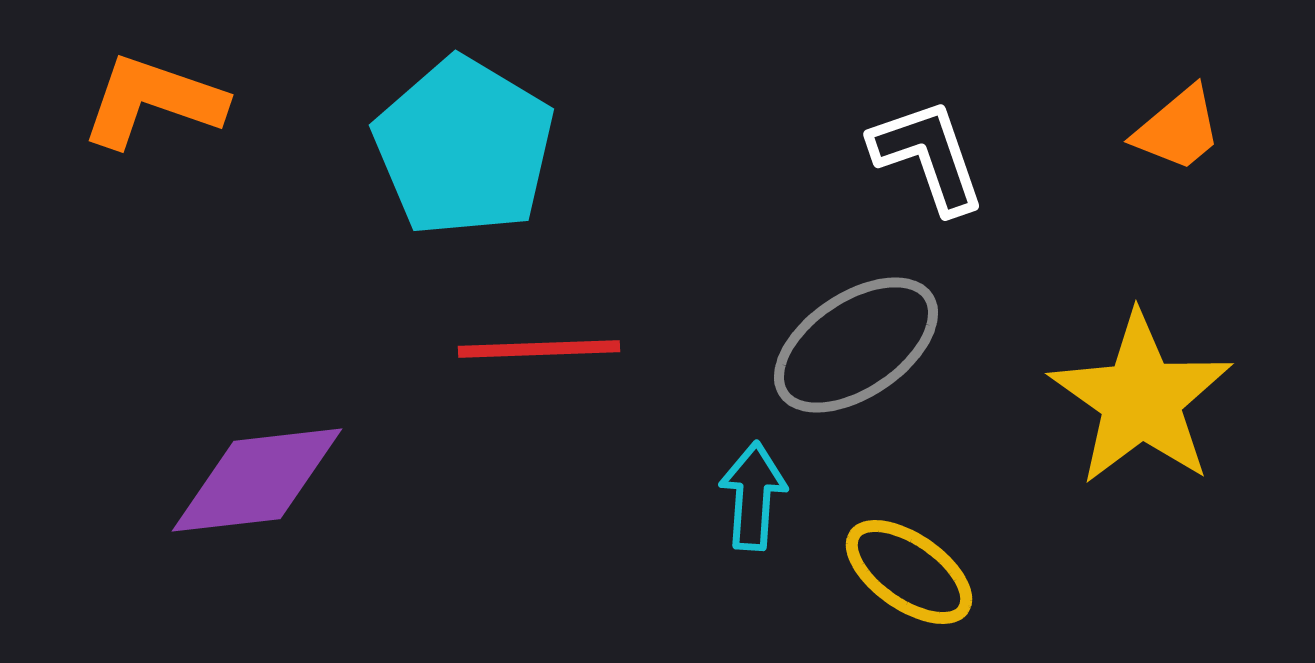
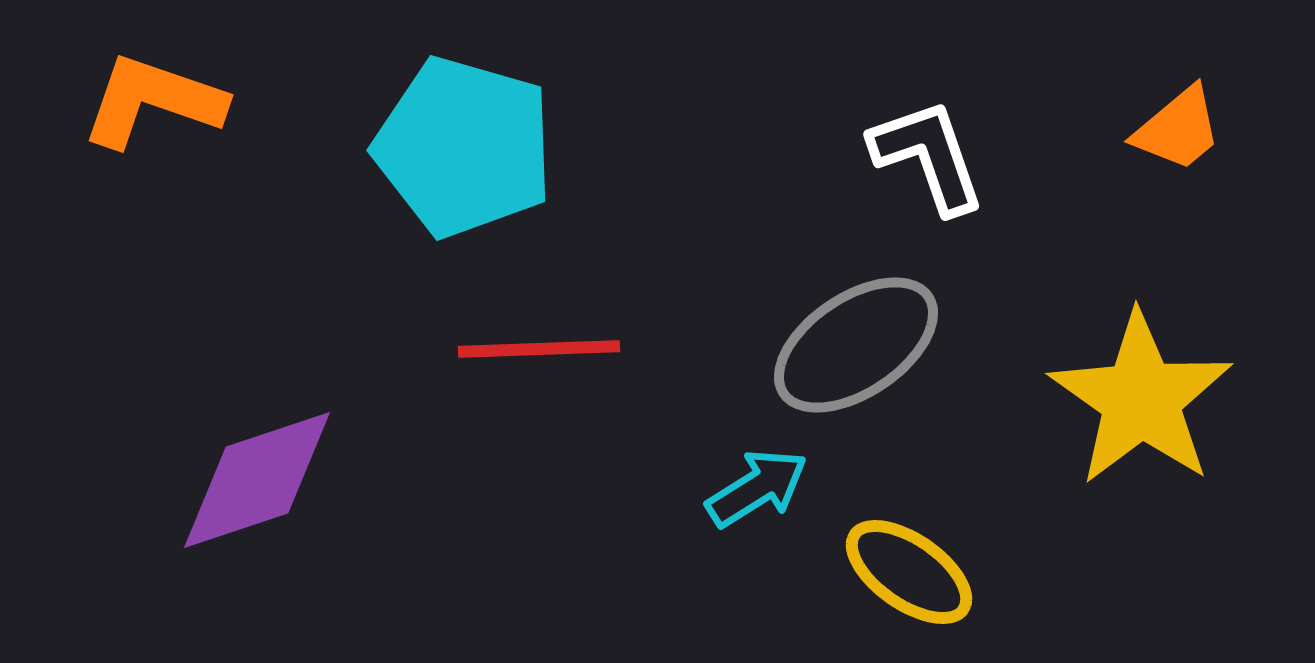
cyan pentagon: rotated 15 degrees counterclockwise
purple diamond: rotated 12 degrees counterclockwise
cyan arrow: moved 4 px right, 8 px up; rotated 54 degrees clockwise
